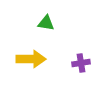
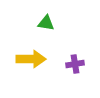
purple cross: moved 6 px left, 1 px down
